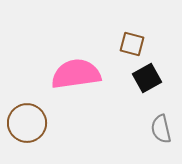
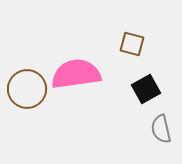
black square: moved 1 px left, 11 px down
brown circle: moved 34 px up
